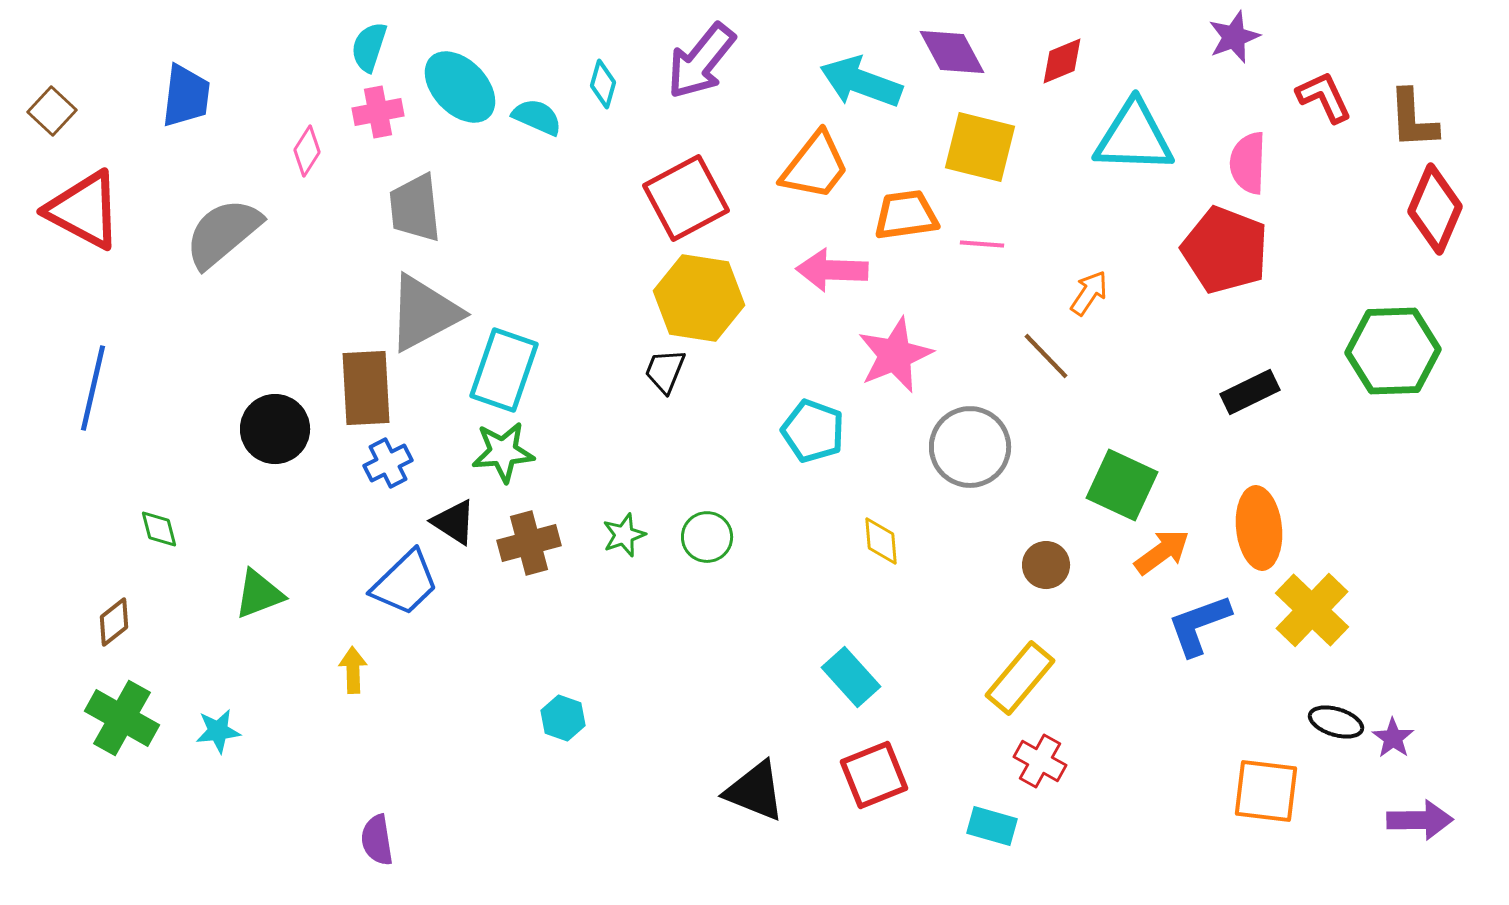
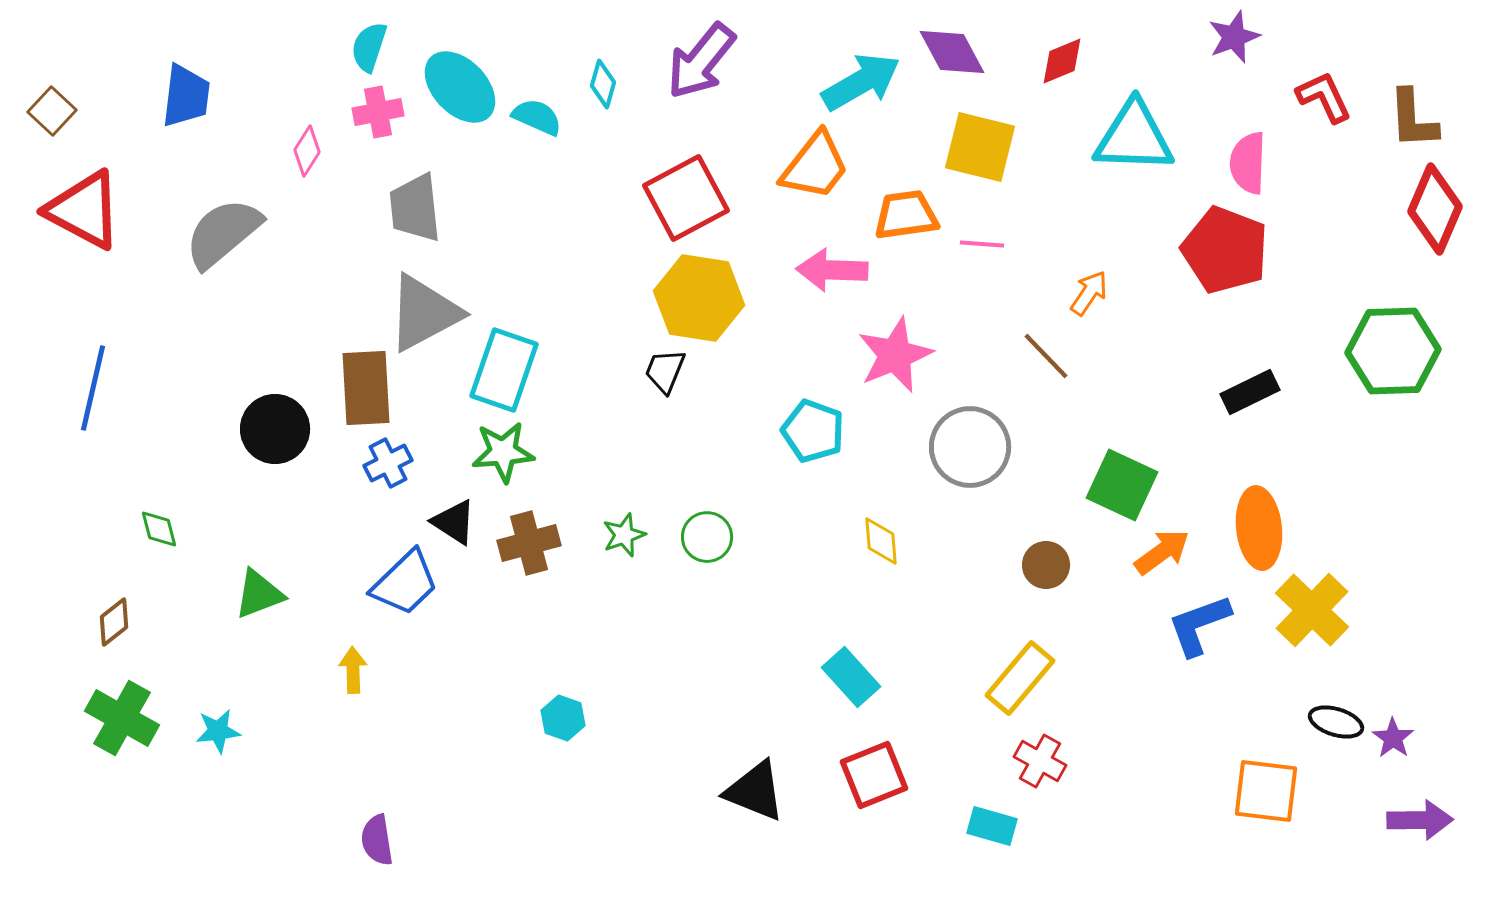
cyan arrow at (861, 82): rotated 130 degrees clockwise
